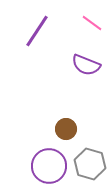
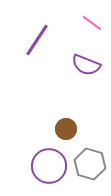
purple line: moved 9 px down
